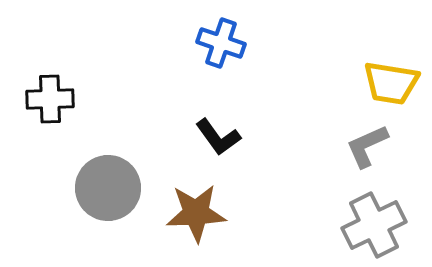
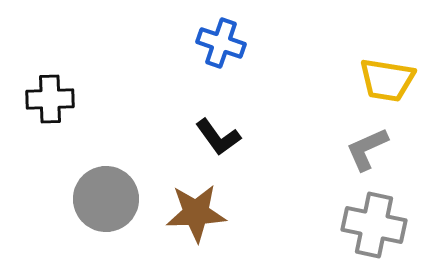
yellow trapezoid: moved 4 px left, 3 px up
gray L-shape: moved 3 px down
gray circle: moved 2 px left, 11 px down
gray cross: rotated 38 degrees clockwise
